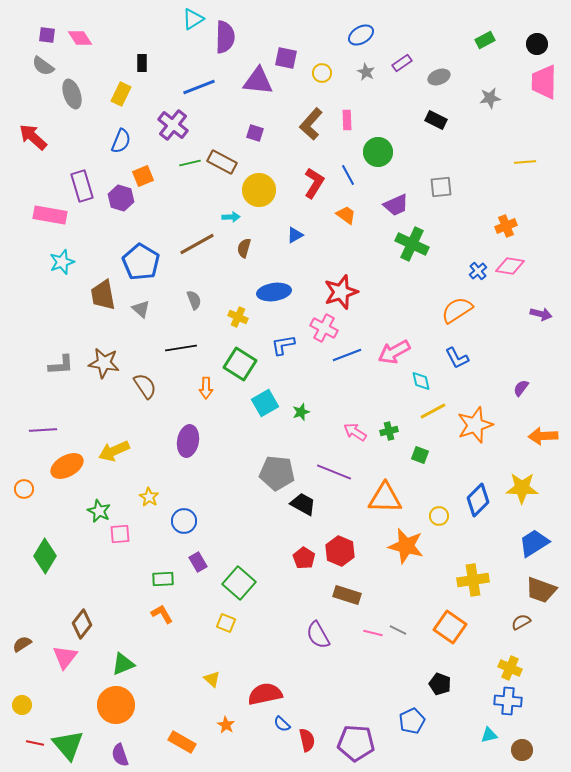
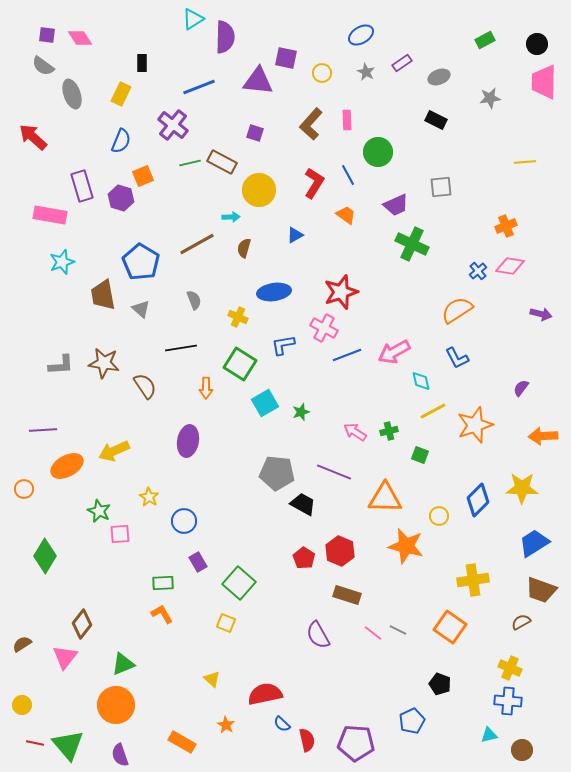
green rectangle at (163, 579): moved 4 px down
pink line at (373, 633): rotated 24 degrees clockwise
